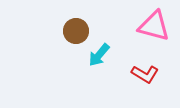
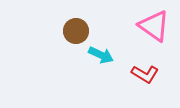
pink triangle: rotated 20 degrees clockwise
cyan arrow: moved 2 px right; rotated 105 degrees counterclockwise
